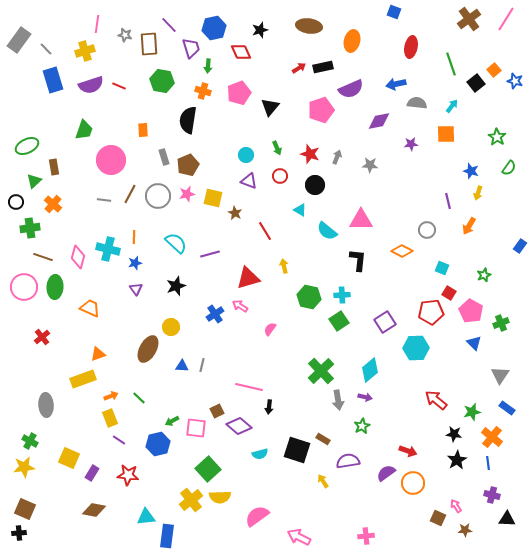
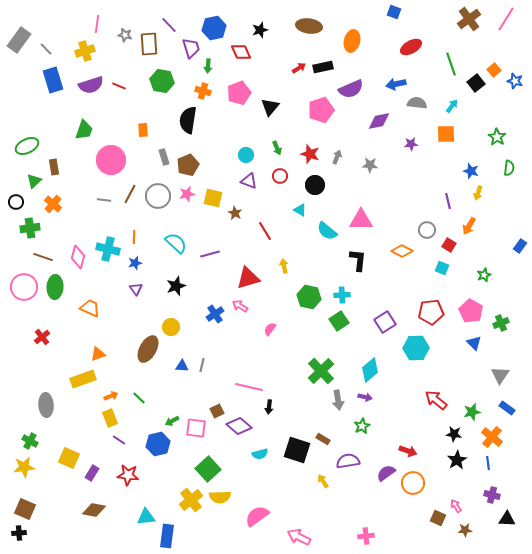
red ellipse at (411, 47): rotated 50 degrees clockwise
green semicircle at (509, 168): rotated 28 degrees counterclockwise
red square at (449, 293): moved 48 px up
